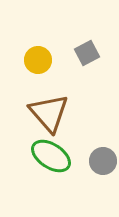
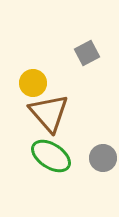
yellow circle: moved 5 px left, 23 px down
gray circle: moved 3 px up
